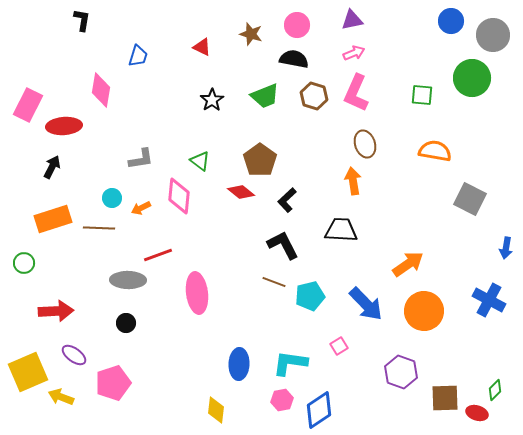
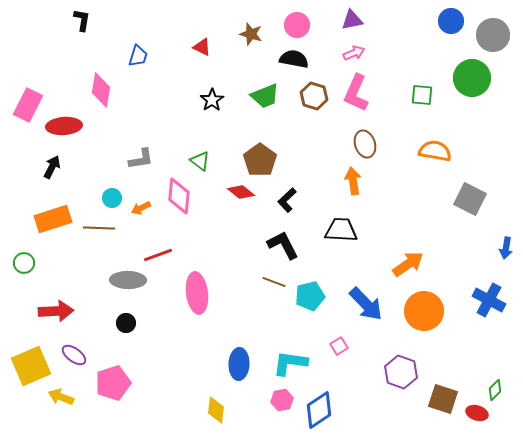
yellow square at (28, 372): moved 3 px right, 6 px up
brown square at (445, 398): moved 2 px left, 1 px down; rotated 20 degrees clockwise
